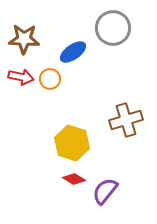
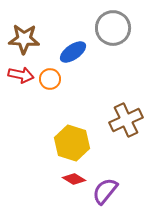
red arrow: moved 2 px up
brown cross: rotated 8 degrees counterclockwise
